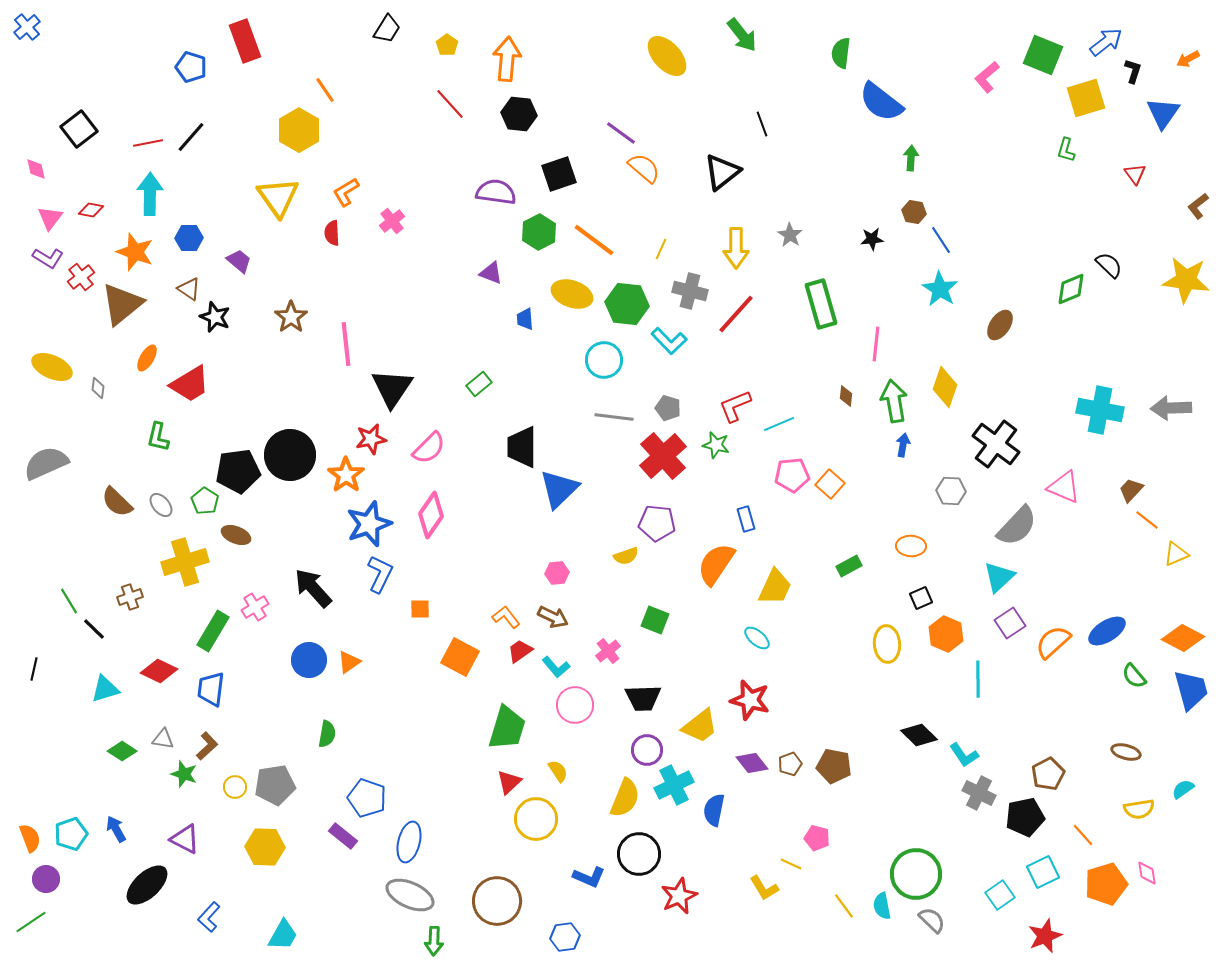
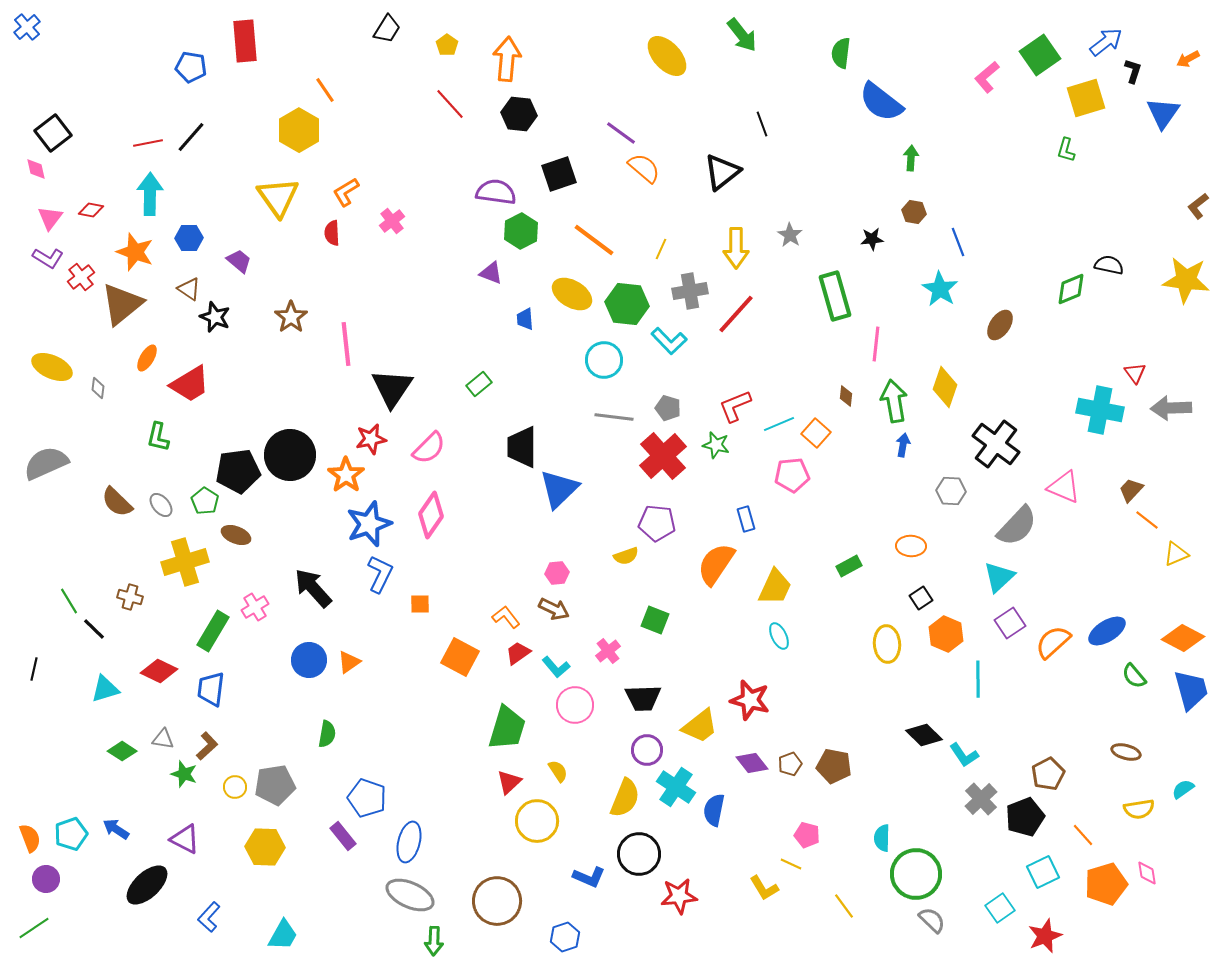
red rectangle at (245, 41): rotated 15 degrees clockwise
green square at (1043, 55): moved 3 px left; rotated 33 degrees clockwise
blue pentagon at (191, 67): rotated 8 degrees counterclockwise
black square at (79, 129): moved 26 px left, 4 px down
red triangle at (1135, 174): moved 199 px down
green hexagon at (539, 232): moved 18 px left, 1 px up
blue line at (941, 240): moved 17 px right, 2 px down; rotated 12 degrees clockwise
black semicircle at (1109, 265): rotated 32 degrees counterclockwise
gray cross at (690, 291): rotated 24 degrees counterclockwise
yellow ellipse at (572, 294): rotated 12 degrees clockwise
green rectangle at (821, 304): moved 14 px right, 8 px up
orange square at (830, 484): moved 14 px left, 51 px up
brown cross at (130, 597): rotated 35 degrees clockwise
black square at (921, 598): rotated 10 degrees counterclockwise
orange square at (420, 609): moved 5 px up
brown arrow at (553, 617): moved 1 px right, 8 px up
cyan ellipse at (757, 638): moved 22 px right, 2 px up; rotated 24 degrees clockwise
red trapezoid at (520, 651): moved 2 px left, 2 px down
black diamond at (919, 735): moved 5 px right
cyan cross at (674, 785): moved 2 px right, 2 px down; rotated 30 degrees counterclockwise
gray cross at (979, 793): moved 2 px right, 6 px down; rotated 20 degrees clockwise
black pentagon at (1025, 817): rotated 9 degrees counterclockwise
yellow circle at (536, 819): moved 1 px right, 2 px down
blue arrow at (116, 829): rotated 28 degrees counterclockwise
purple rectangle at (343, 836): rotated 12 degrees clockwise
pink pentagon at (817, 838): moved 10 px left, 3 px up
cyan square at (1000, 895): moved 13 px down
red star at (679, 896): rotated 18 degrees clockwise
cyan semicircle at (882, 906): moved 68 px up; rotated 12 degrees clockwise
green line at (31, 922): moved 3 px right, 6 px down
blue hexagon at (565, 937): rotated 12 degrees counterclockwise
